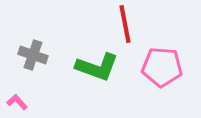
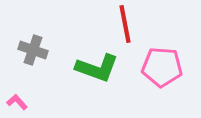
gray cross: moved 5 px up
green L-shape: moved 1 px down
